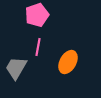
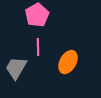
pink pentagon: rotated 10 degrees counterclockwise
pink line: rotated 12 degrees counterclockwise
